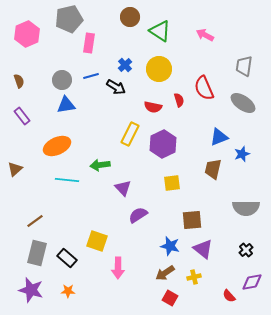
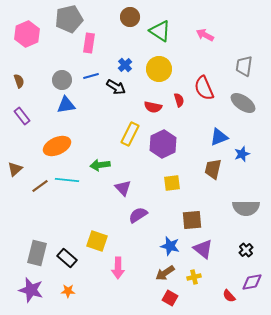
brown line at (35, 221): moved 5 px right, 35 px up
